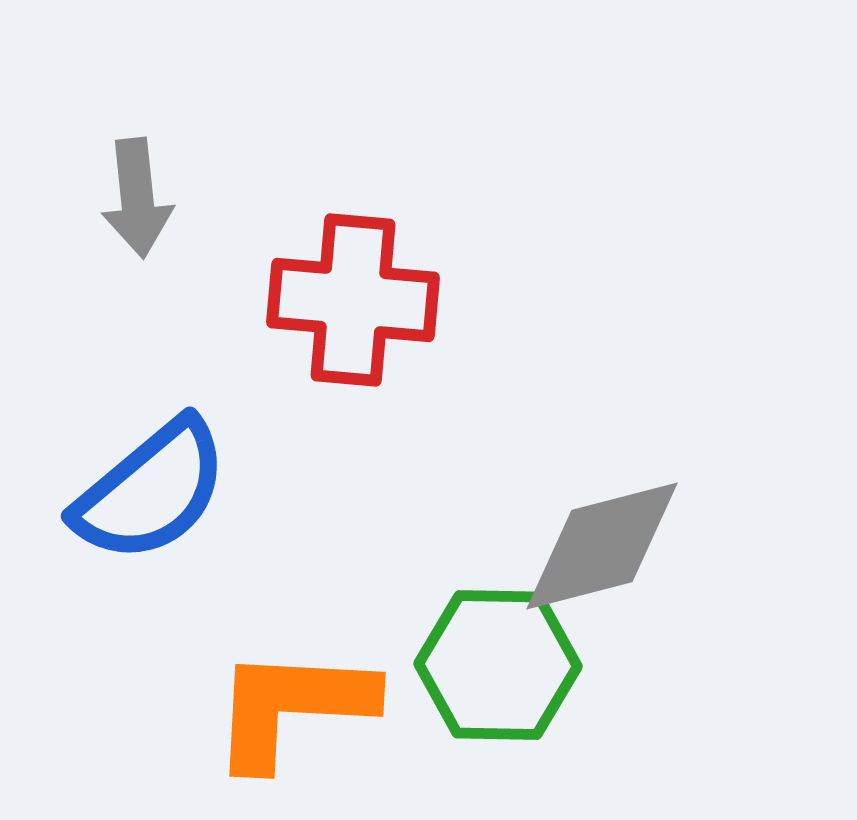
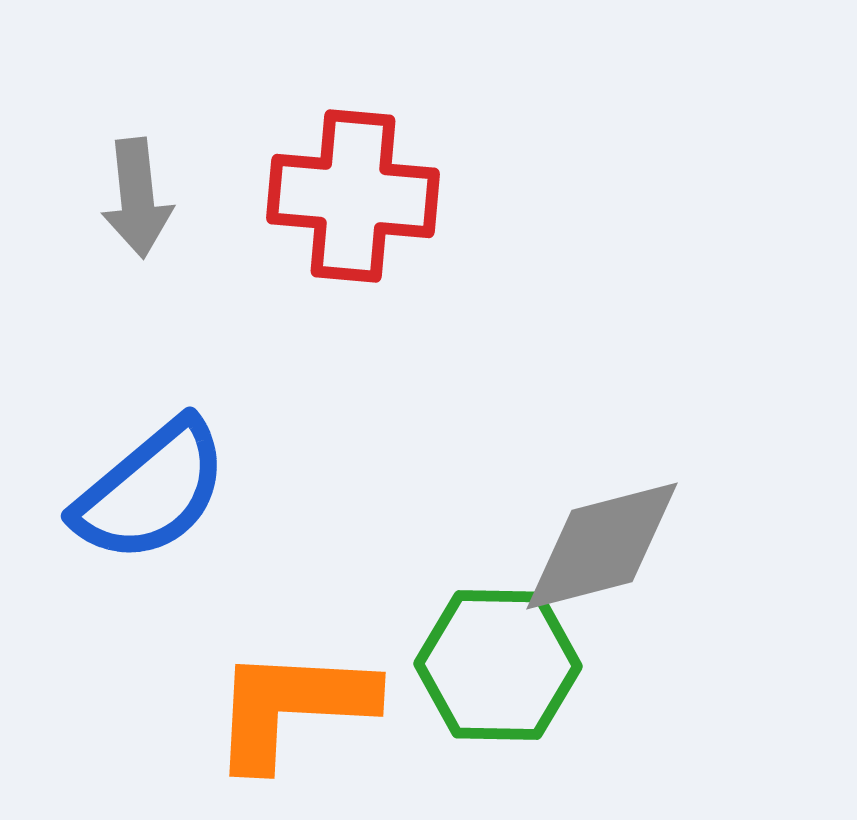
red cross: moved 104 px up
